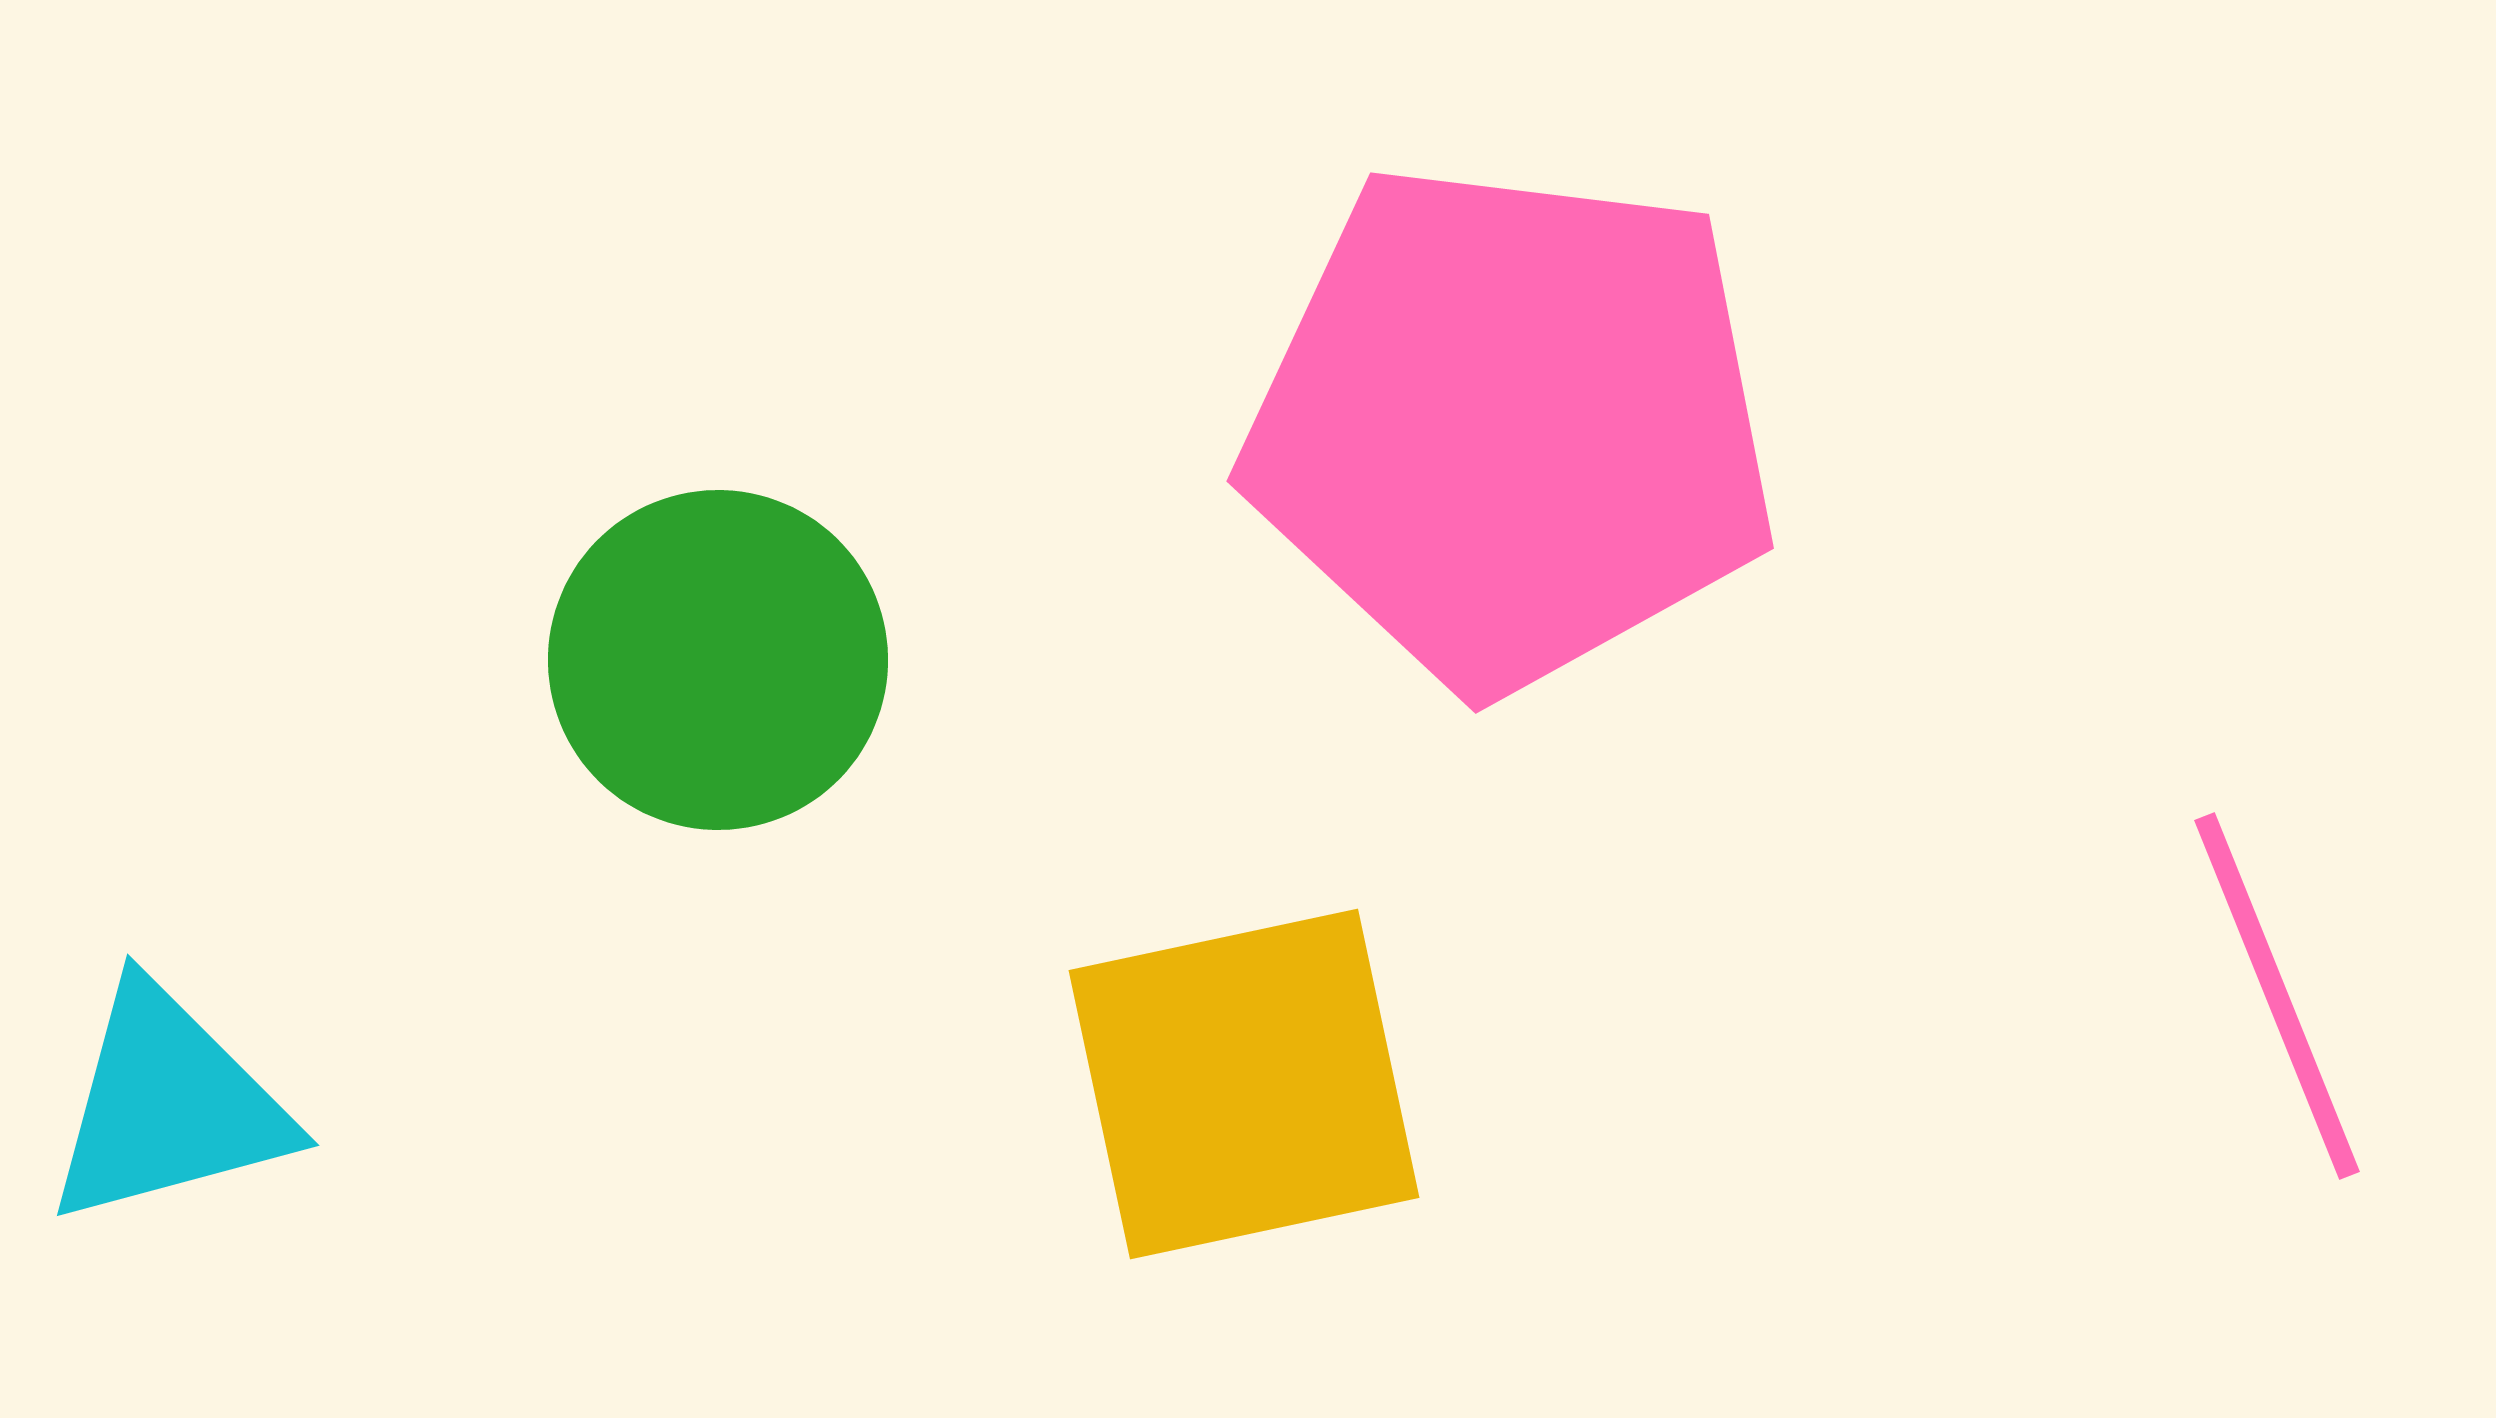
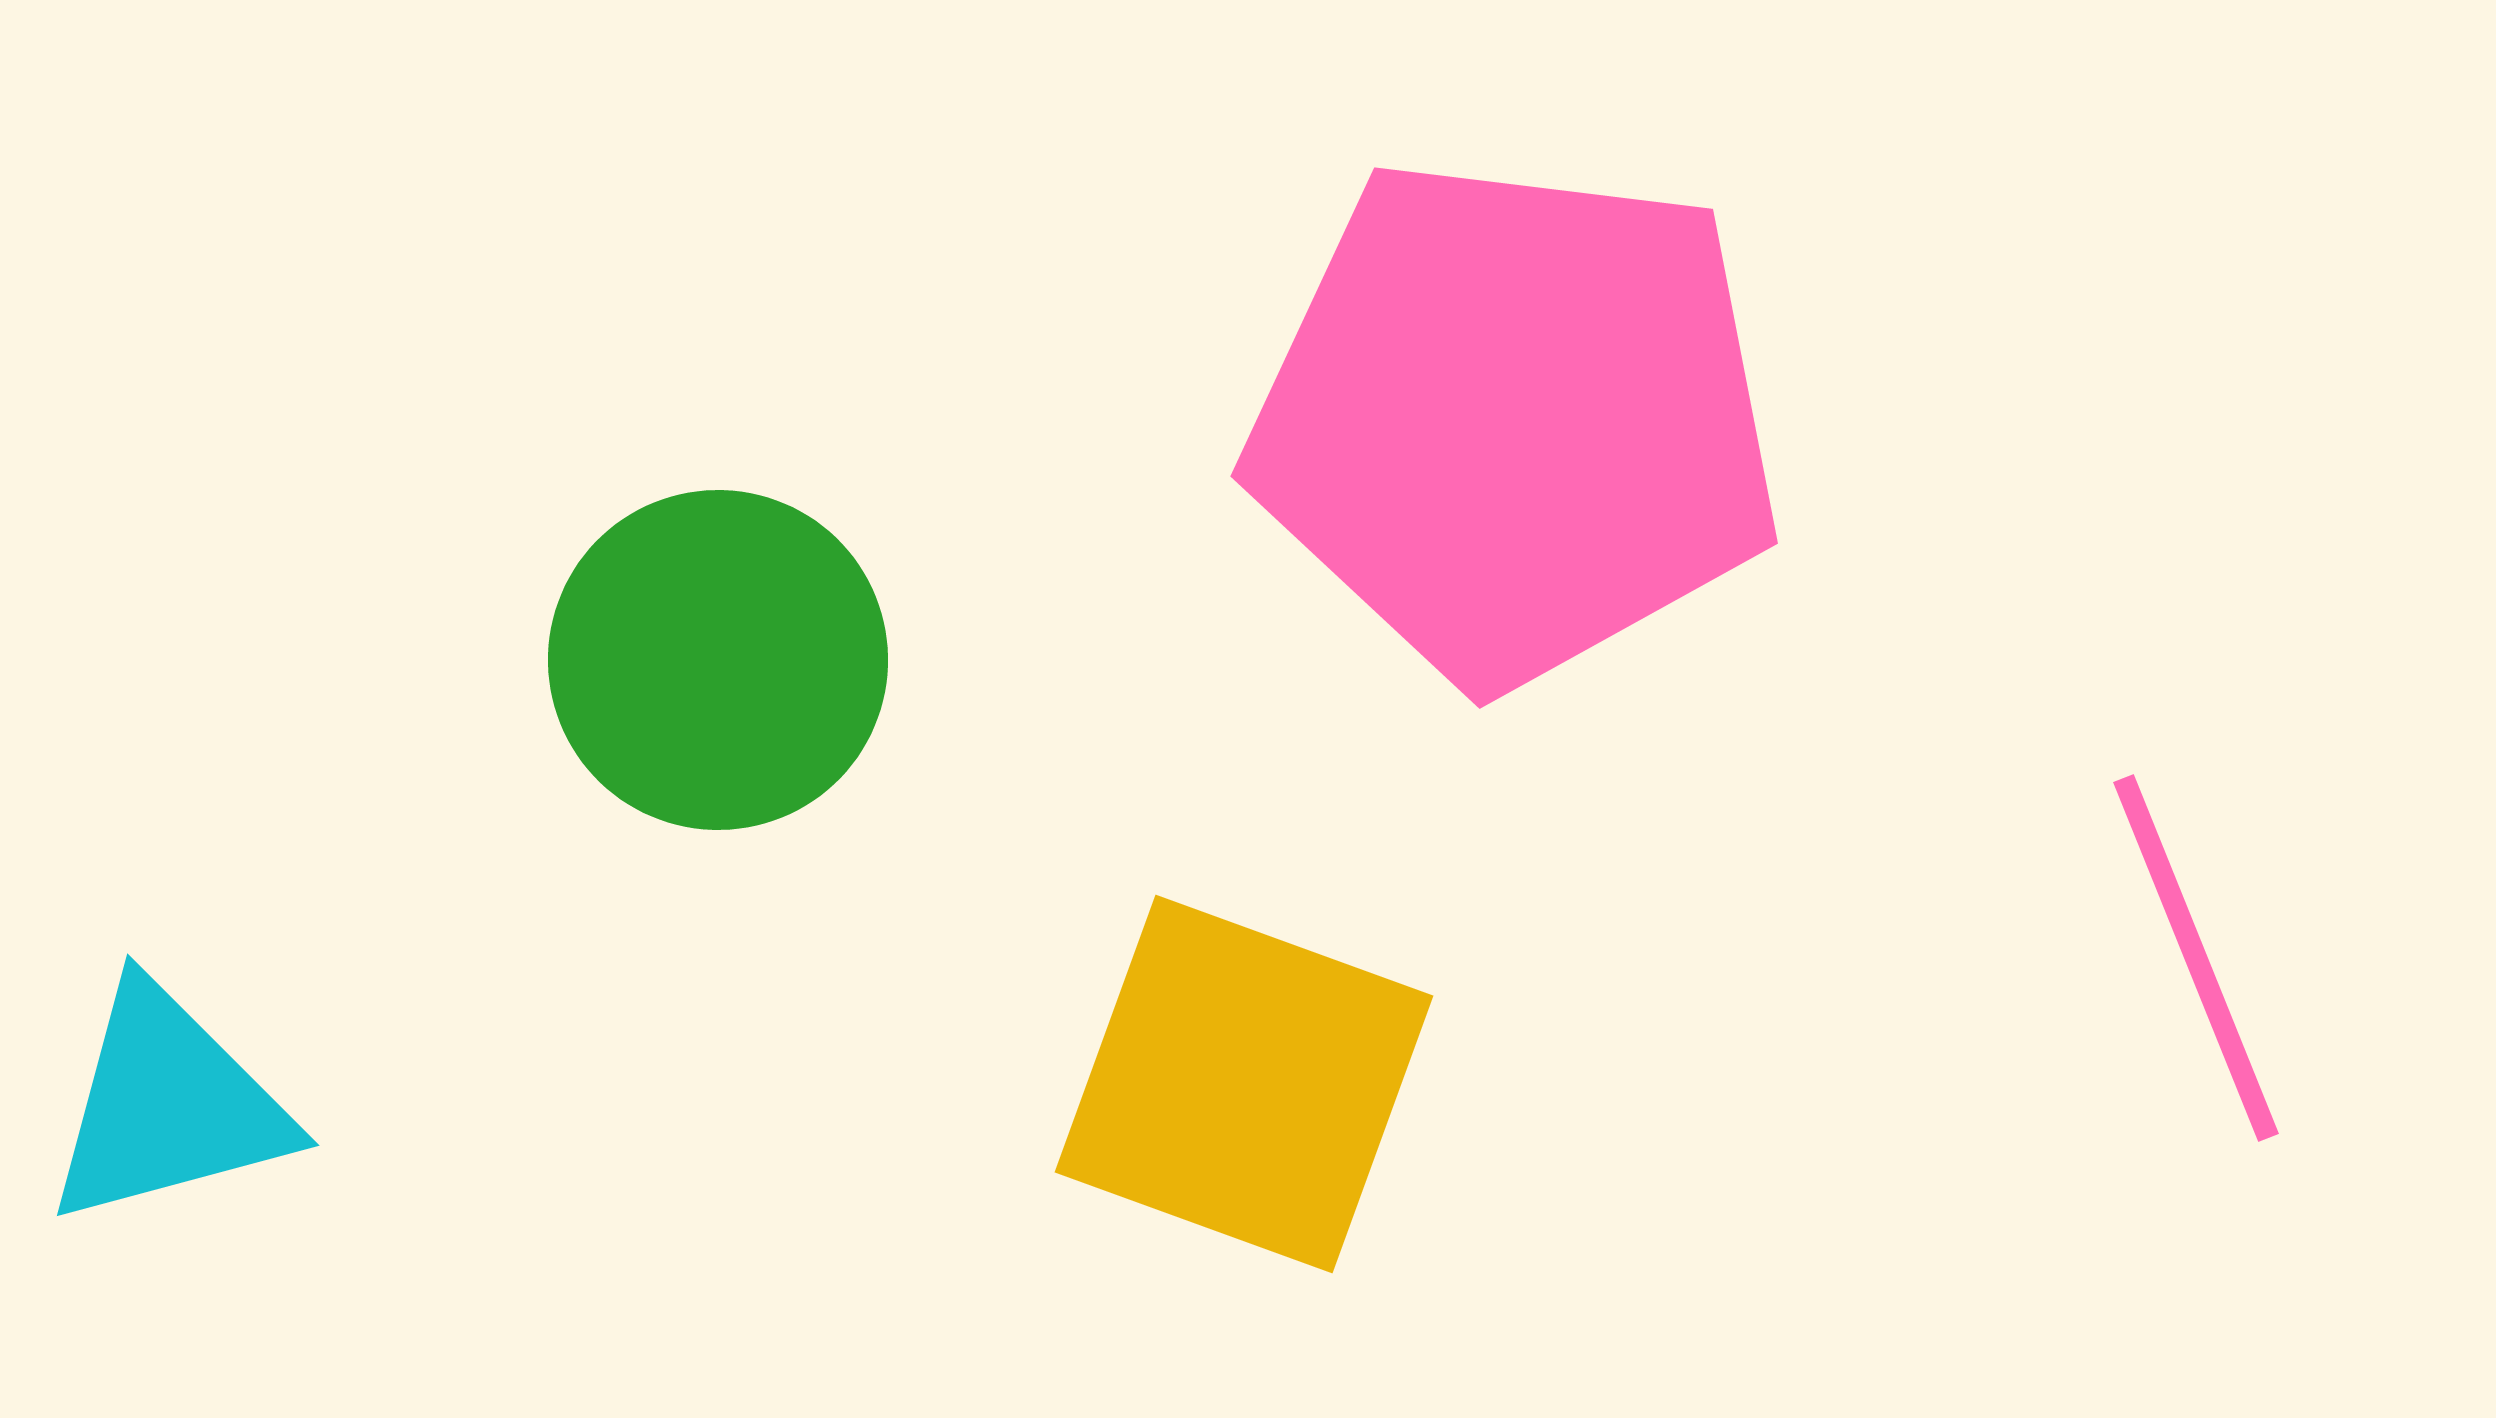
pink pentagon: moved 4 px right, 5 px up
pink line: moved 81 px left, 38 px up
yellow square: rotated 32 degrees clockwise
